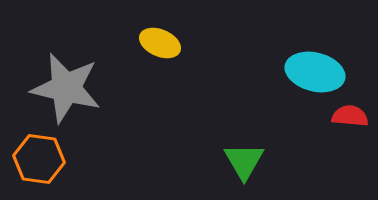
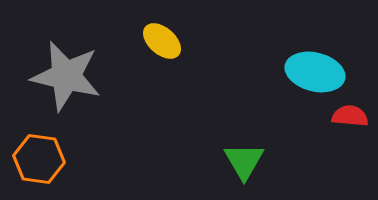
yellow ellipse: moved 2 px right, 2 px up; rotated 18 degrees clockwise
gray star: moved 12 px up
